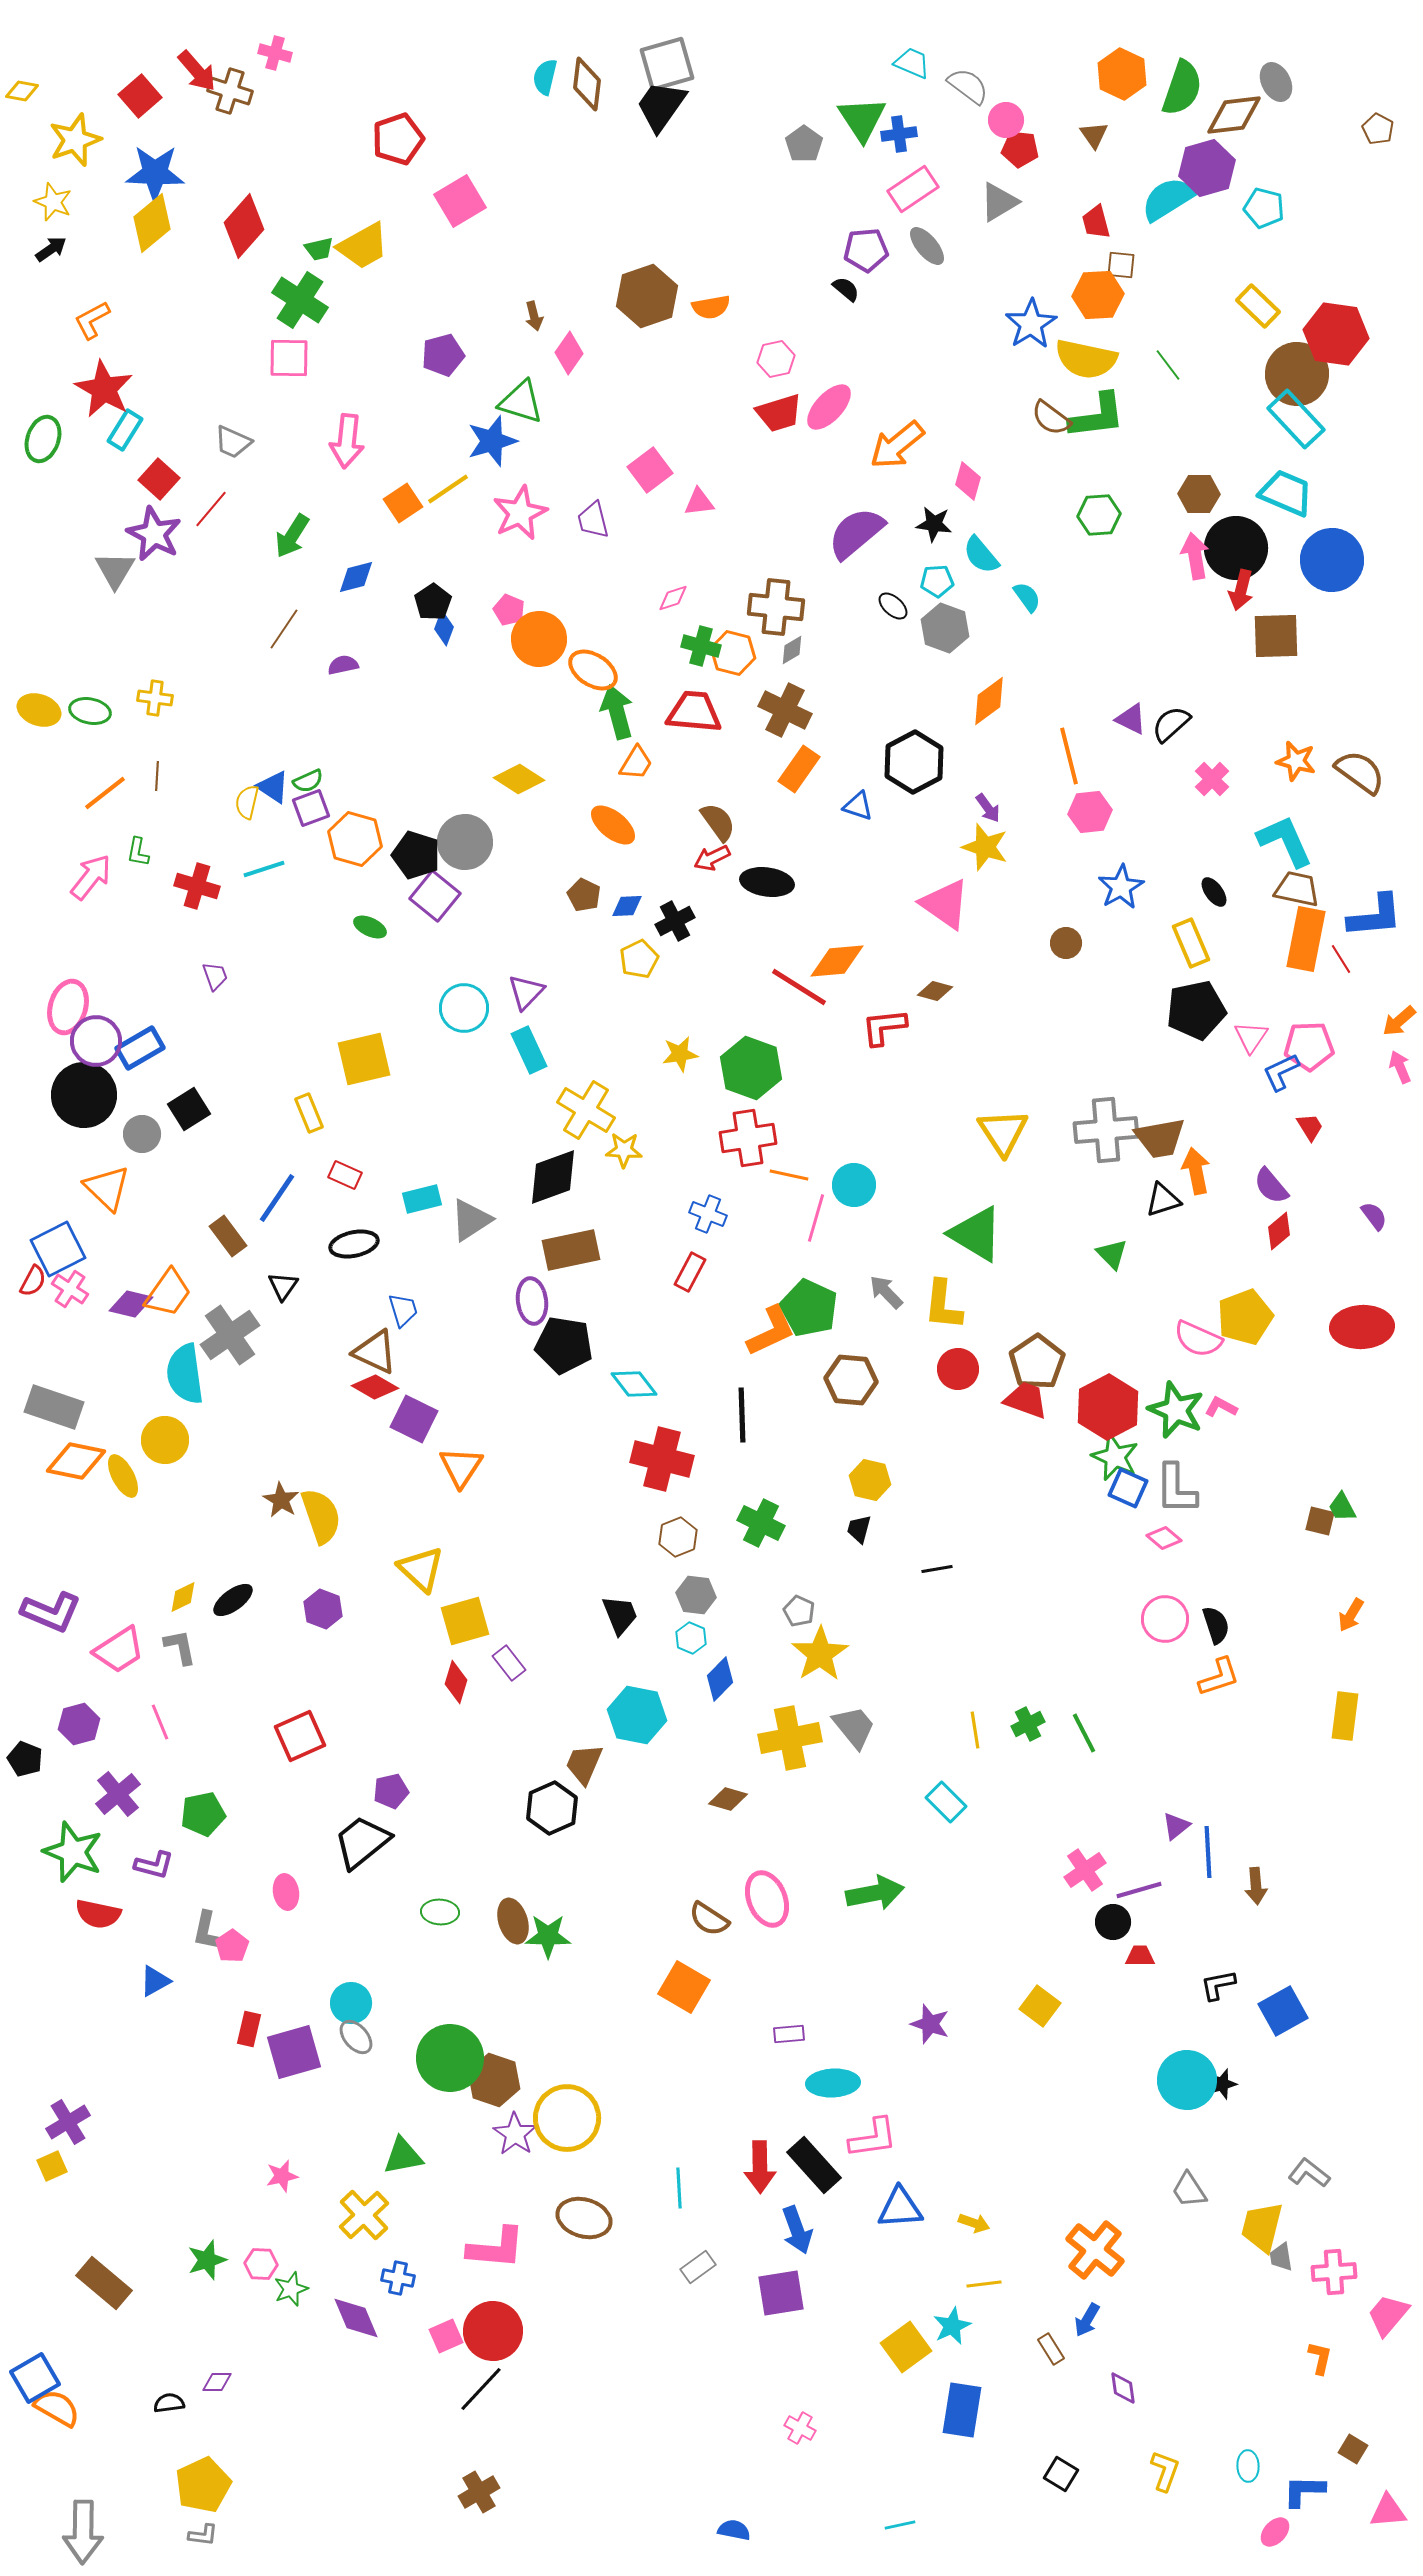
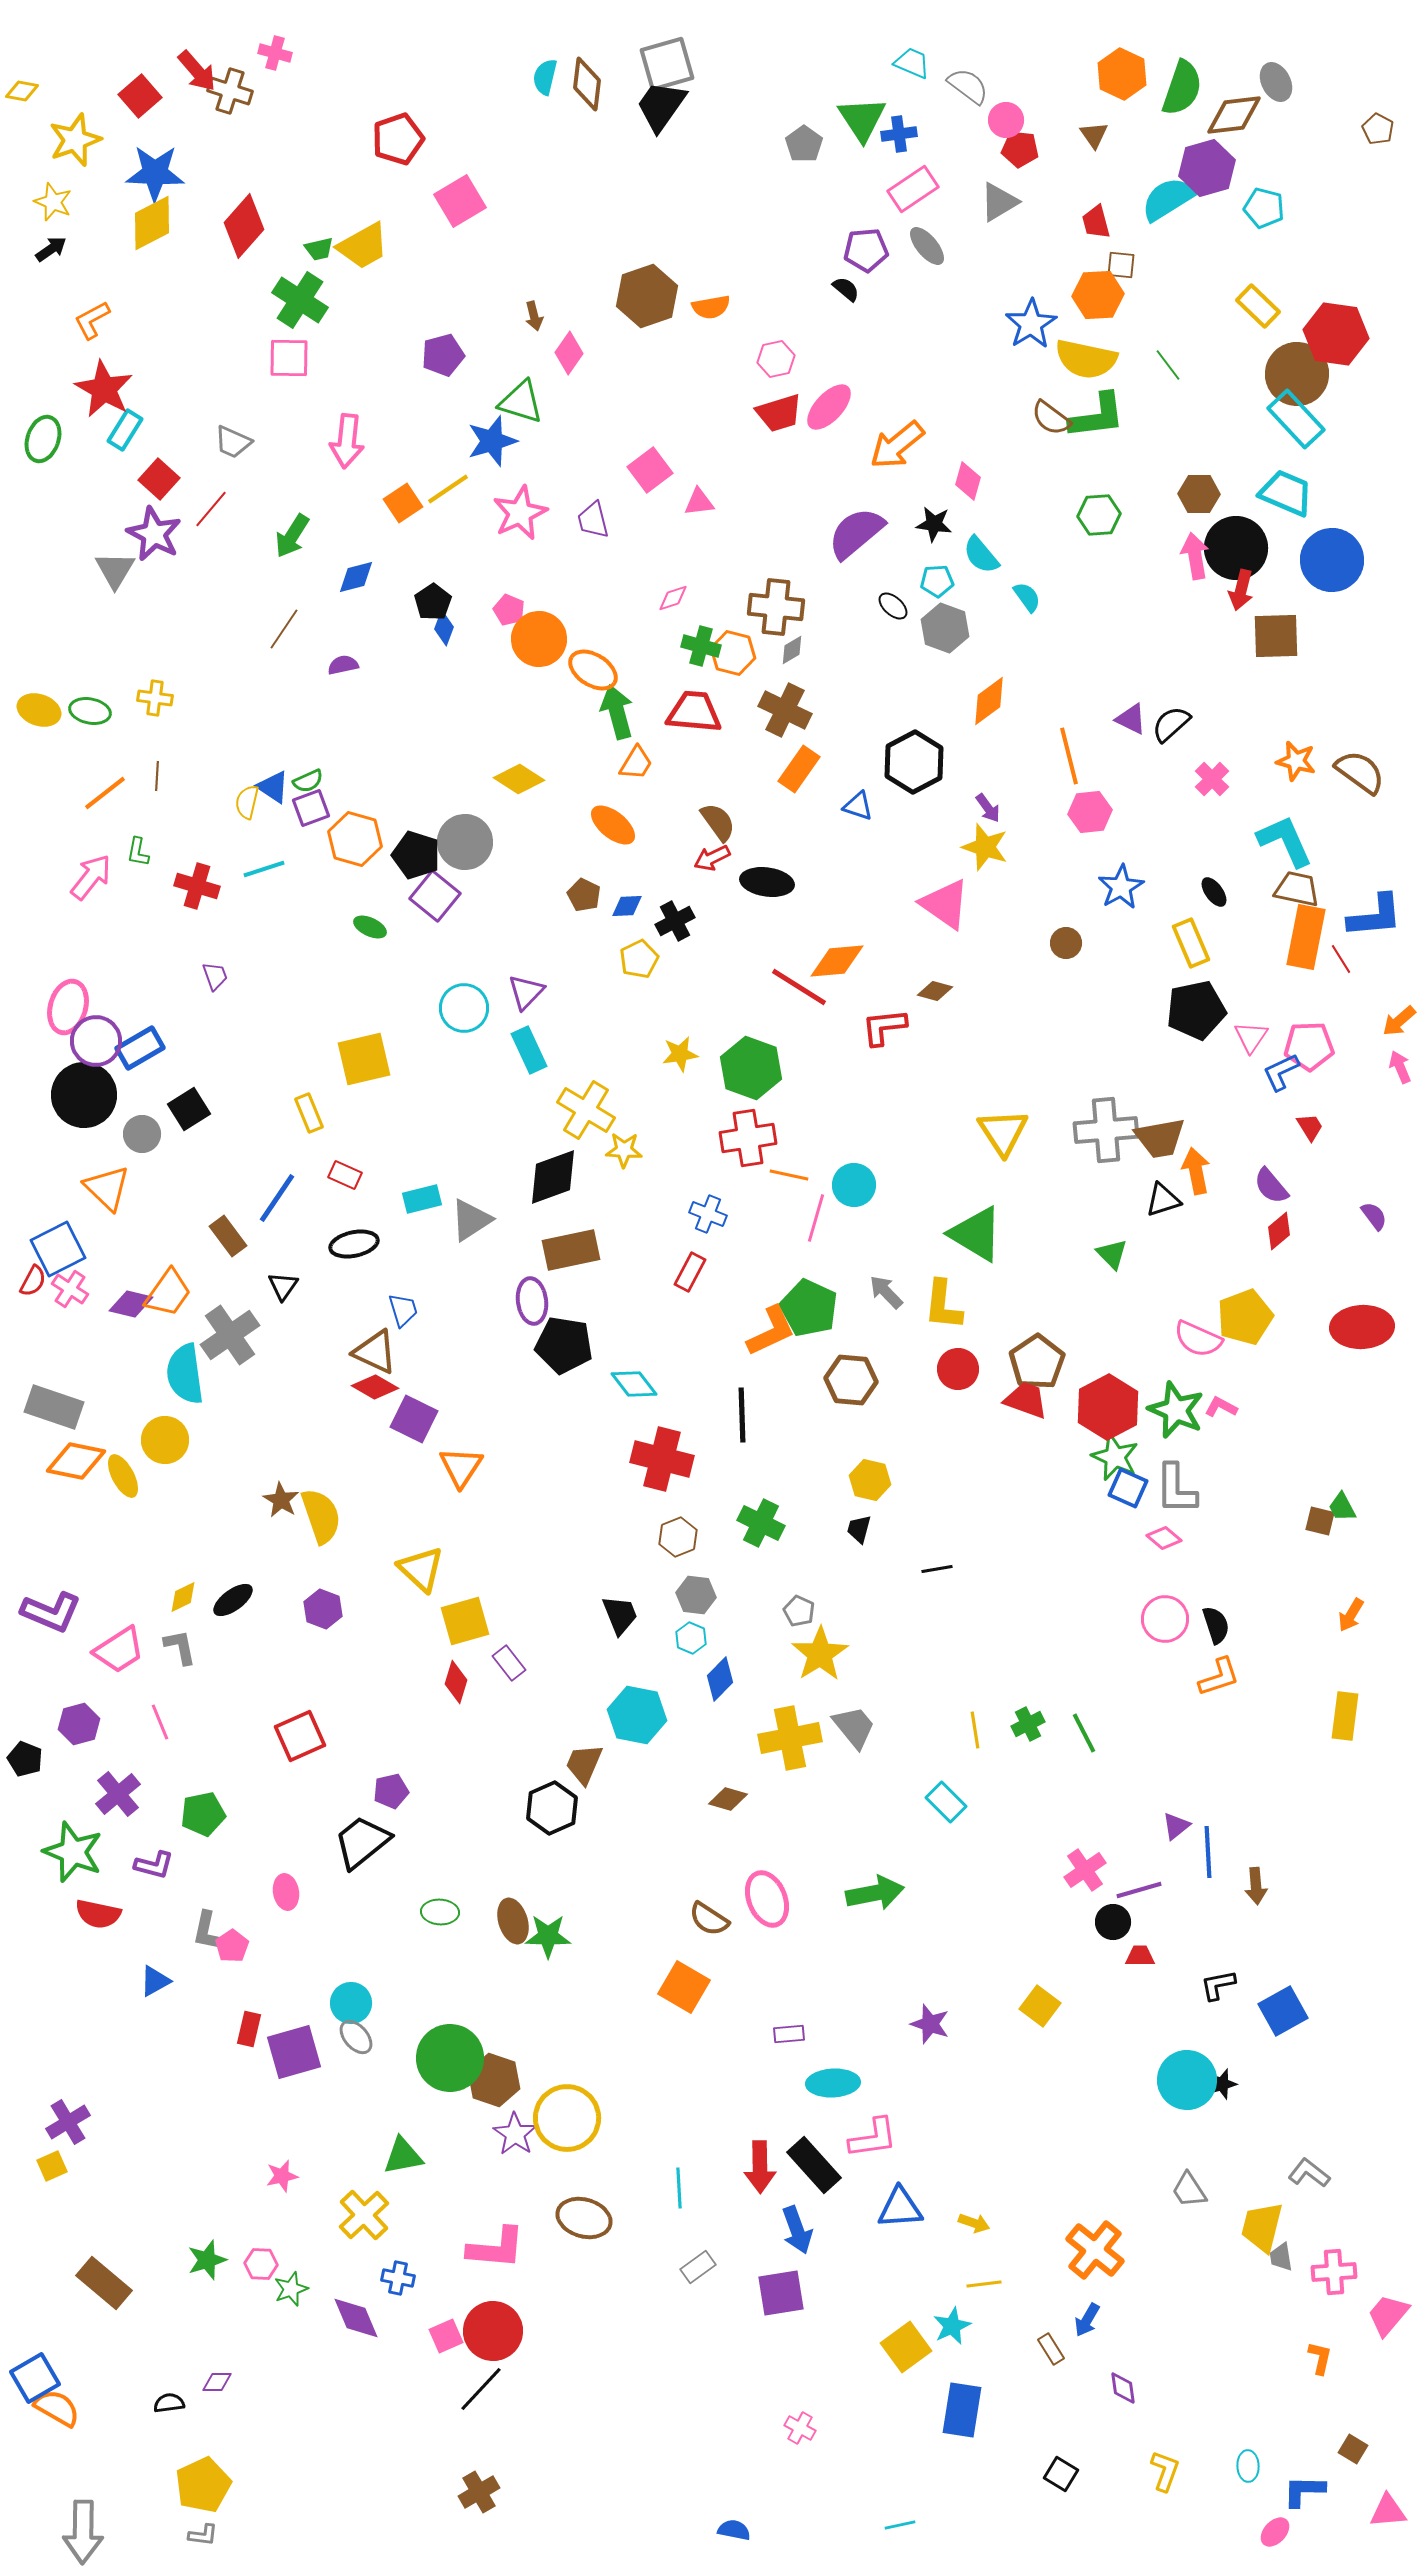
yellow diamond at (152, 223): rotated 12 degrees clockwise
orange rectangle at (1306, 939): moved 2 px up
